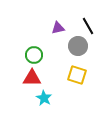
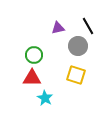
yellow square: moved 1 px left
cyan star: moved 1 px right
